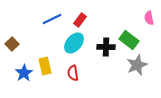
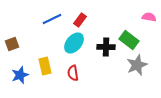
pink semicircle: moved 1 px up; rotated 112 degrees clockwise
brown square: rotated 24 degrees clockwise
blue star: moved 4 px left, 2 px down; rotated 12 degrees clockwise
